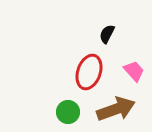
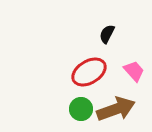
red ellipse: rotated 40 degrees clockwise
green circle: moved 13 px right, 3 px up
